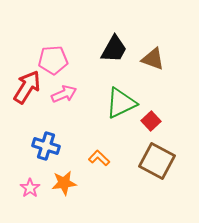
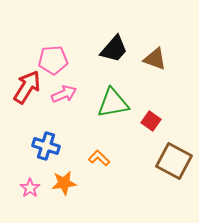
black trapezoid: rotated 12 degrees clockwise
brown triangle: moved 2 px right
green triangle: moved 8 px left; rotated 16 degrees clockwise
red square: rotated 12 degrees counterclockwise
brown square: moved 17 px right
